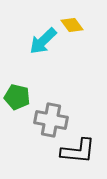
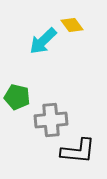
gray cross: rotated 16 degrees counterclockwise
